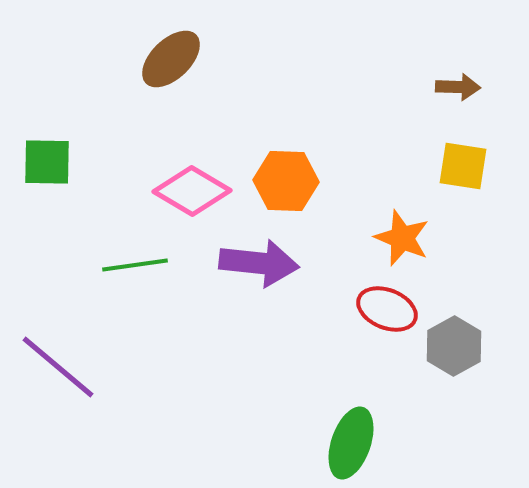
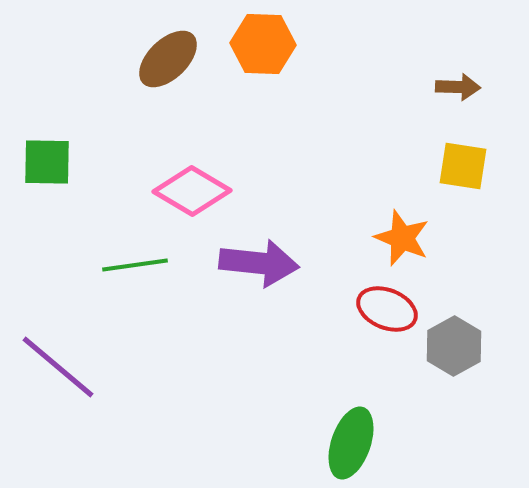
brown ellipse: moved 3 px left
orange hexagon: moved 23 px left, 137 px up
